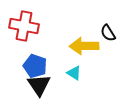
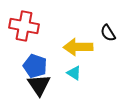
yellow arrow: moved 6 px left, 1 px down
